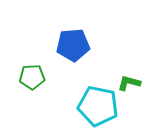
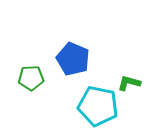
blue pentagon: moved 14 px down; rotated 28 degrees clockwise
green pentagon: moved 1 px left, 1 px down
